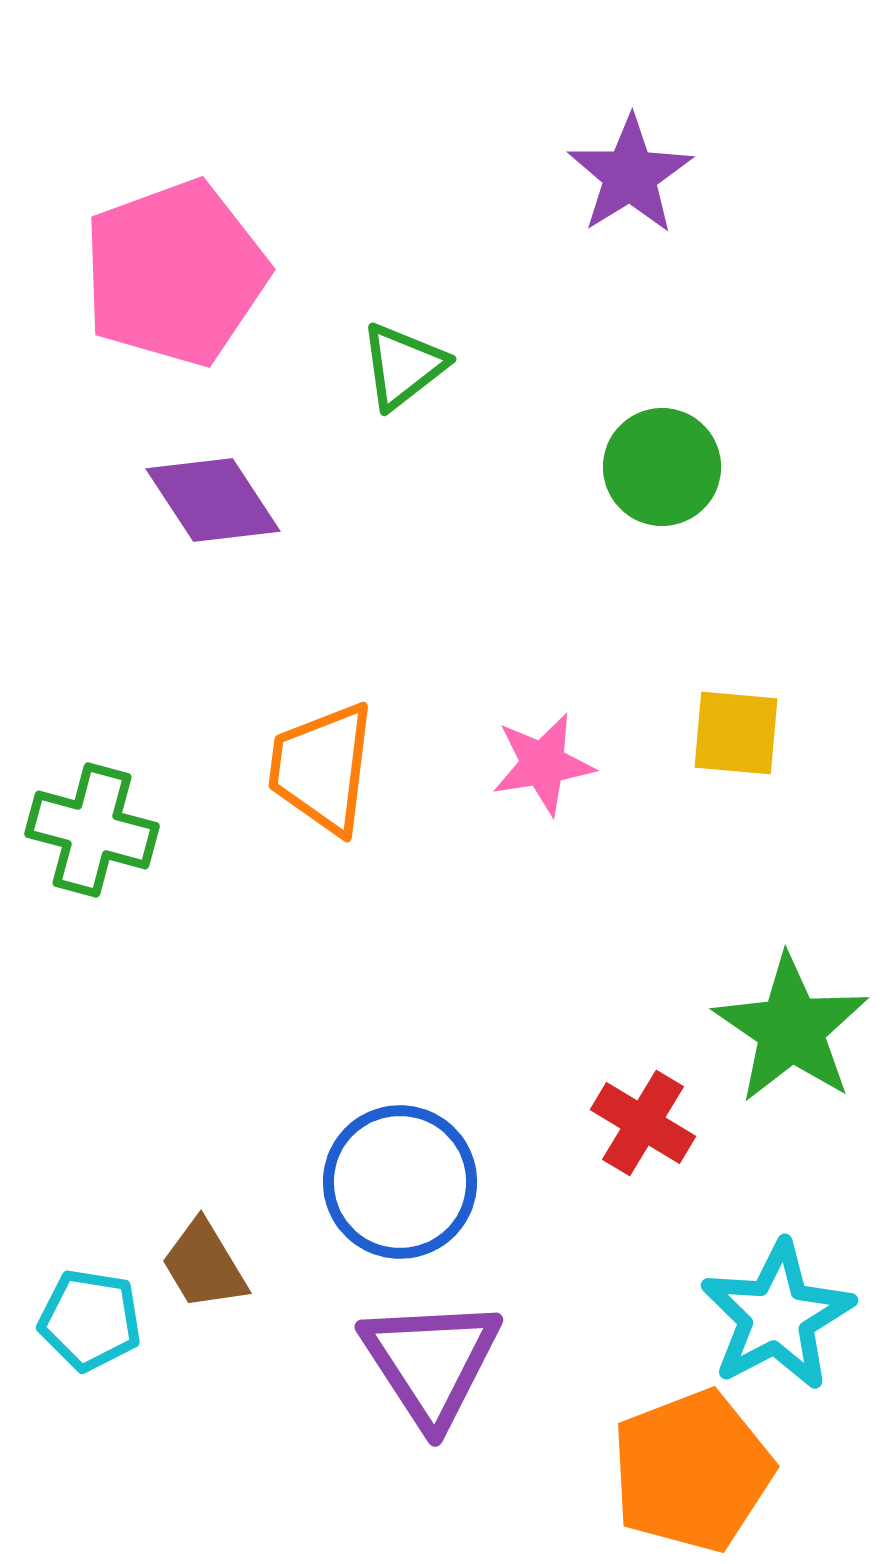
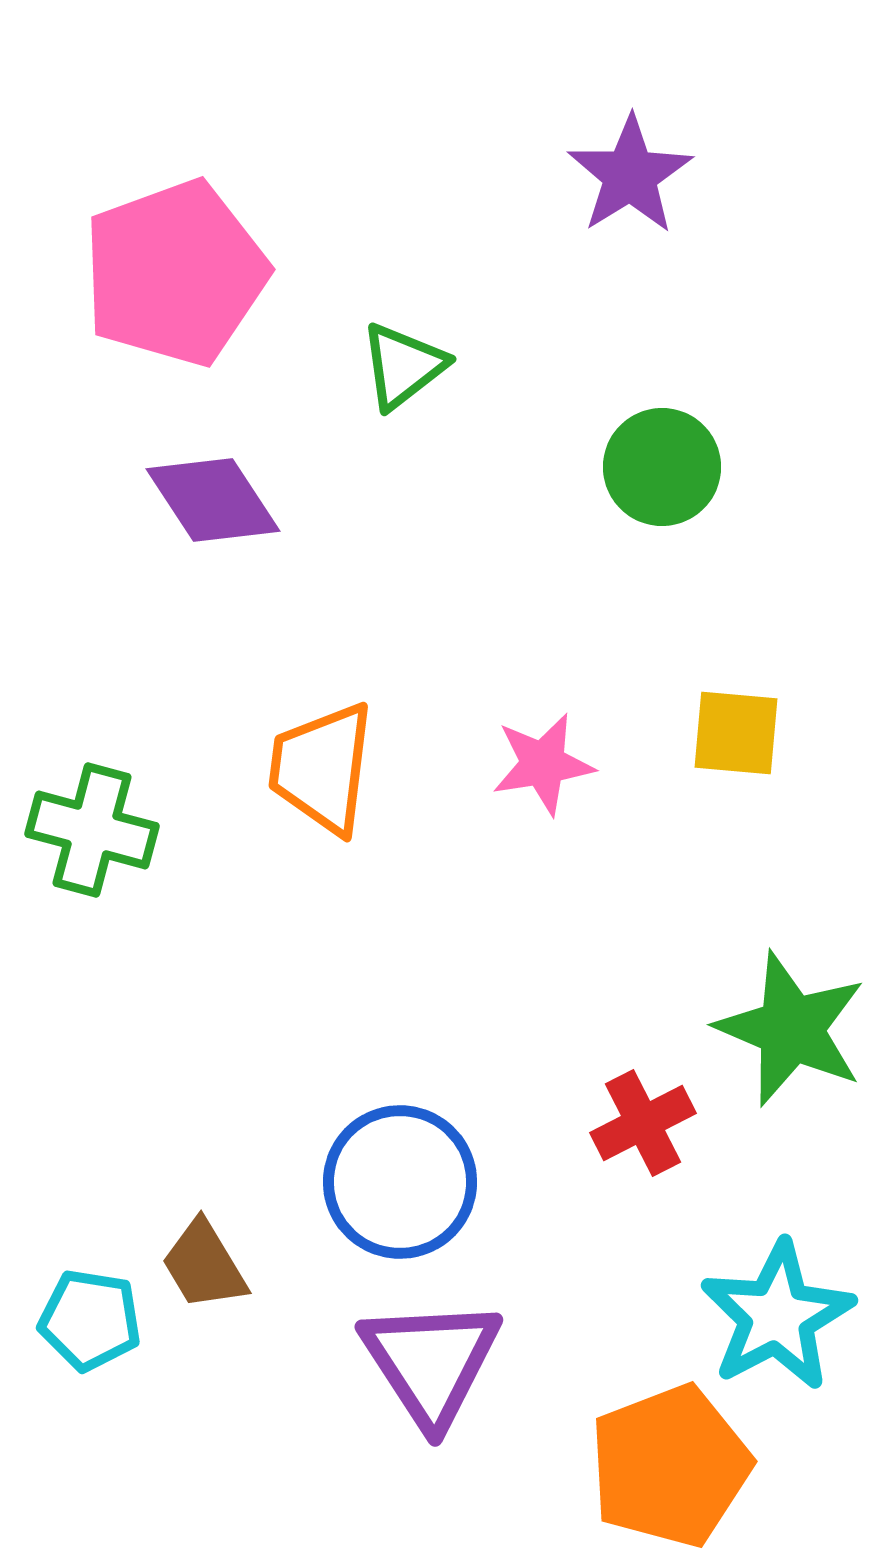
green star: rotated 11 degrees counterclockwise
red cross: rotated 32 degrees clockwise
orange pentagon: moved 22 px left, 5 px up
